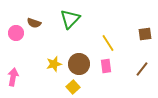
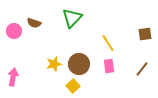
green triangle: moved 2 px right, 1 px up
pink circle: moved 2 px left, 2 px up
pink rectangle: moved 3 px right
yellow square: moved 1 px up
